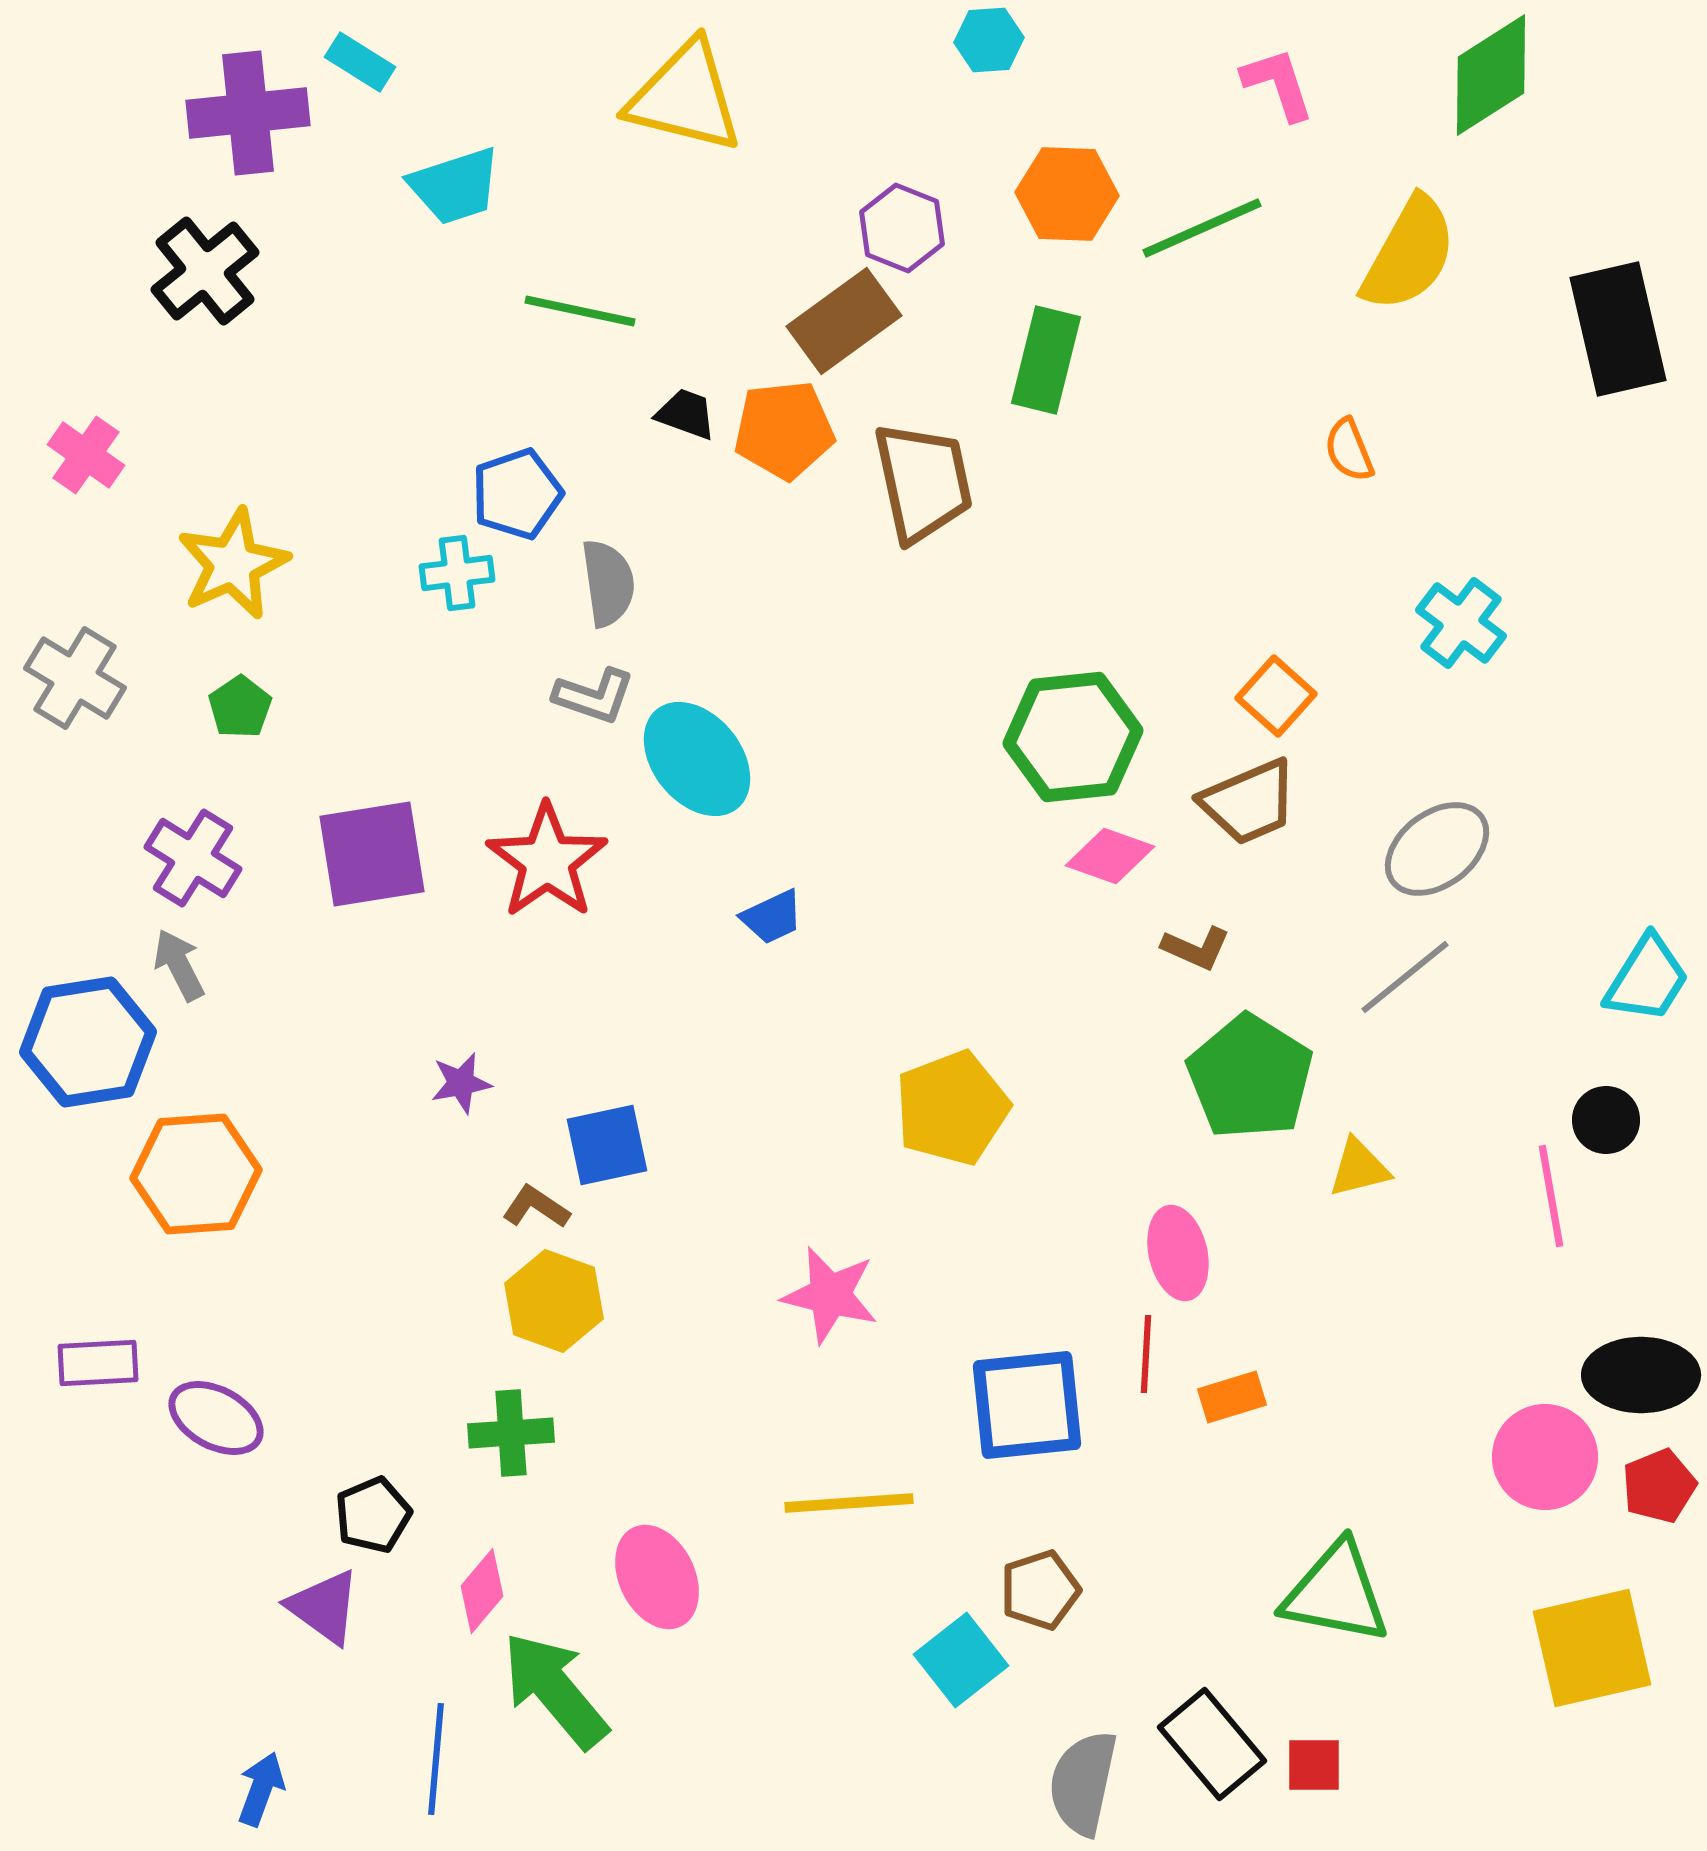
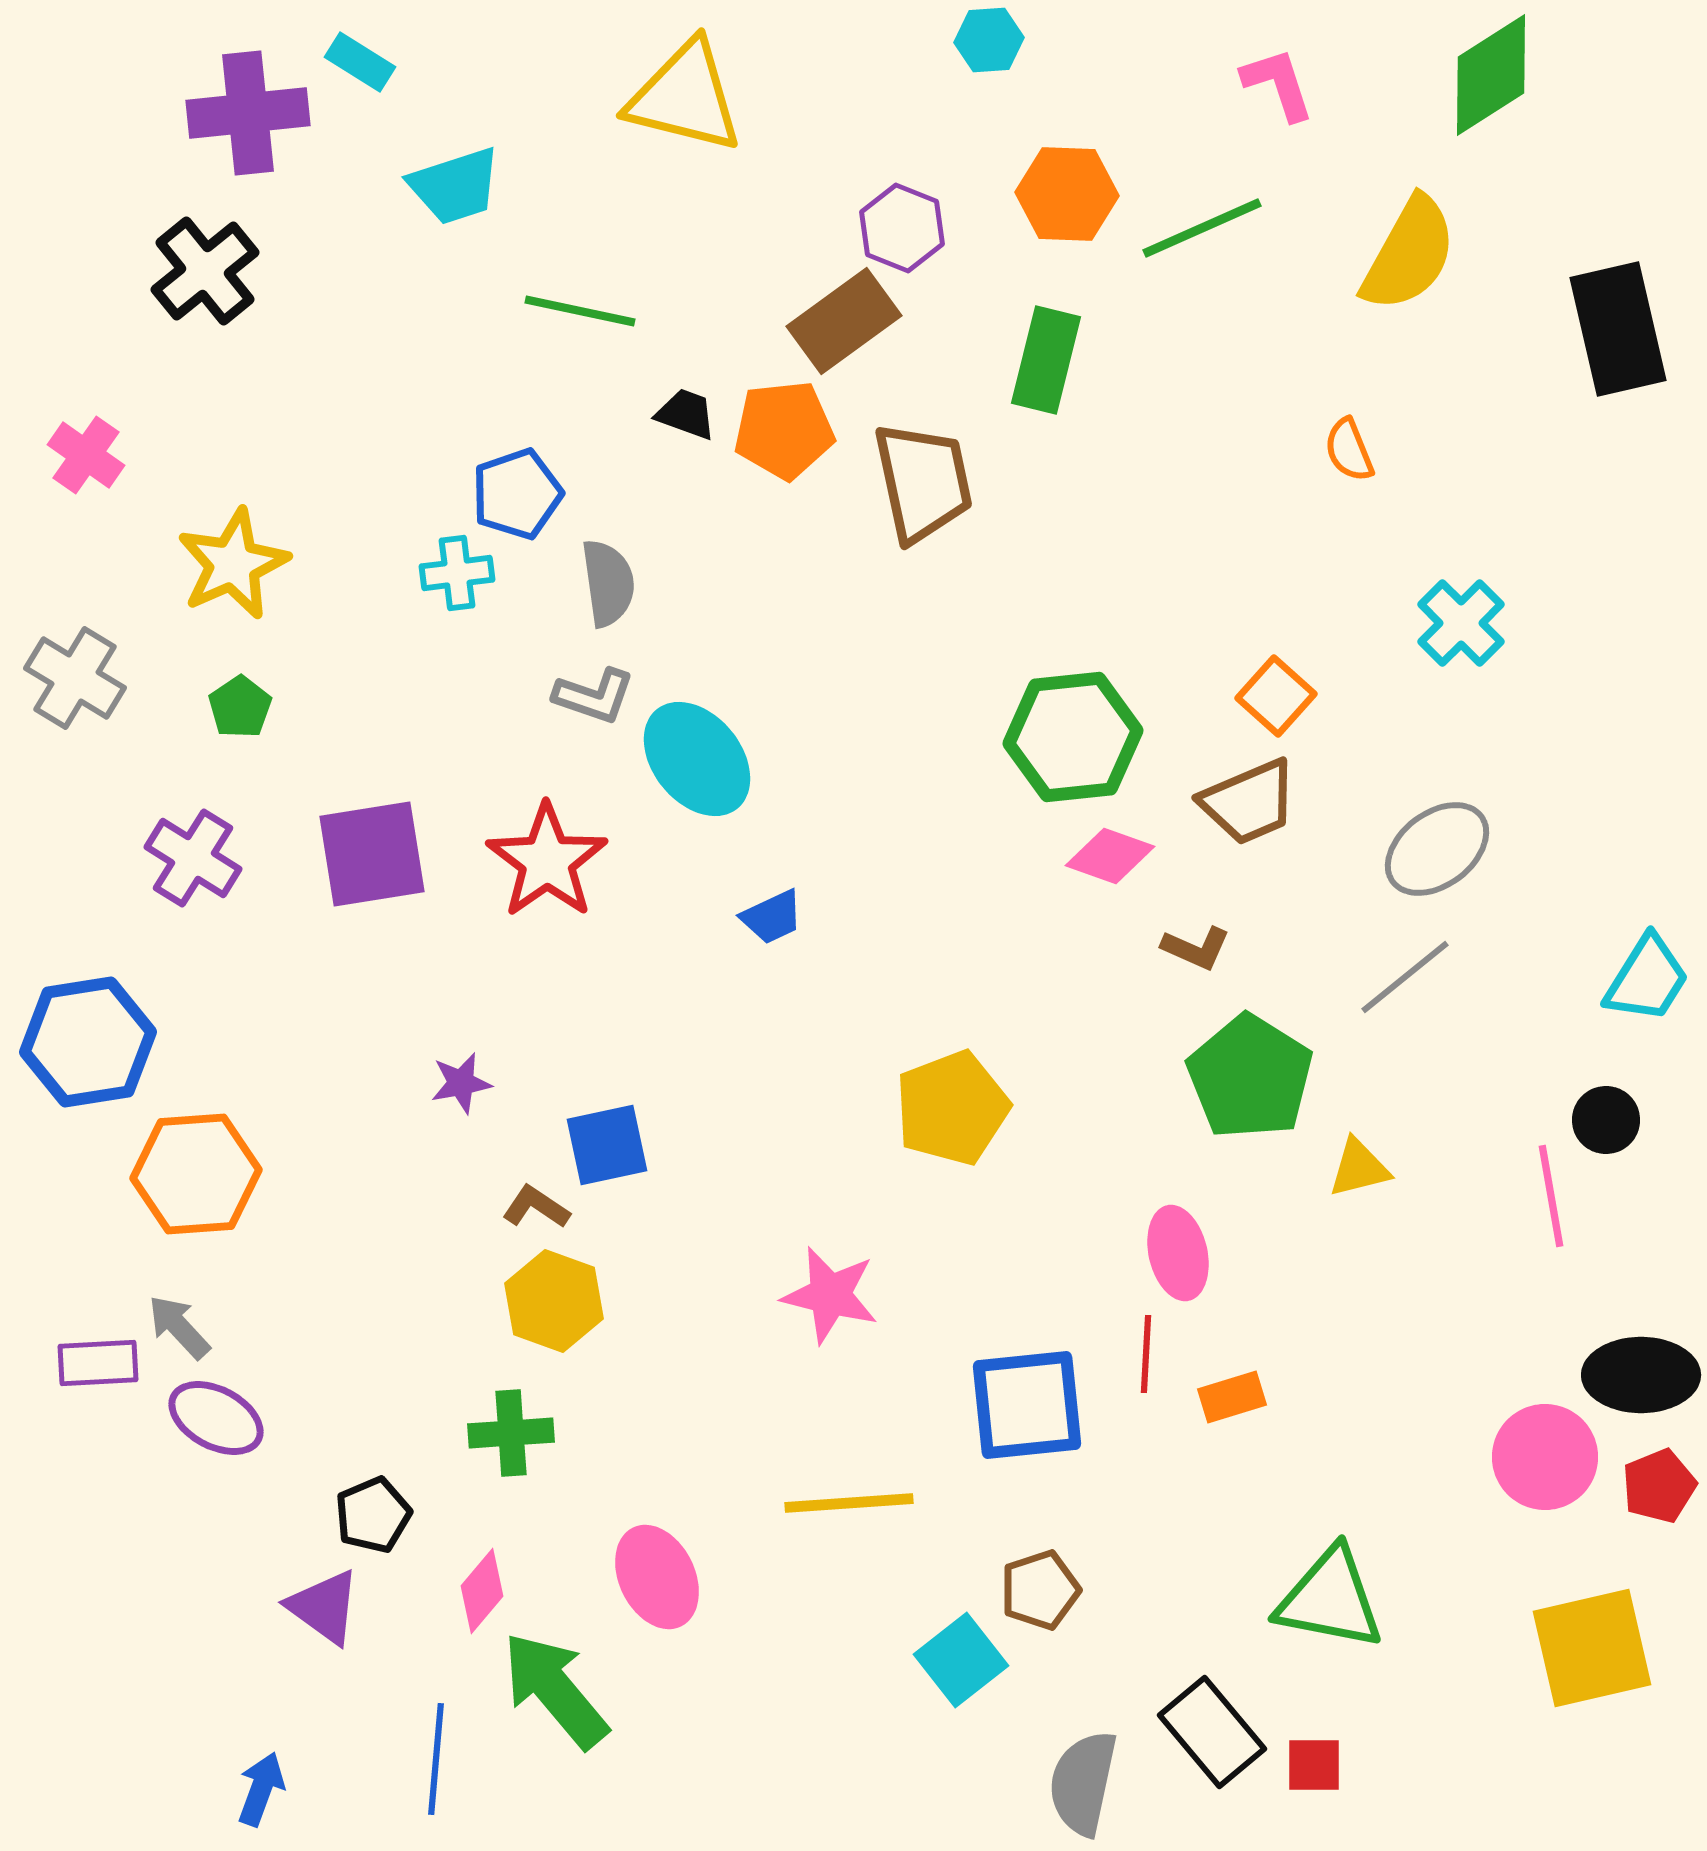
cyan cross at (1461, 623): rotated 8 degrees clockwise
gray arrow at (179, 965): moved 362 px down; rotated 16 degrees counterclockwise
green triangle at (1336, 1593): moved 6 px left, 6 px down
black rectangle at (1212, 1744): moved 12 px up
